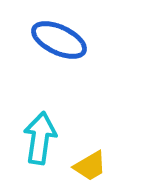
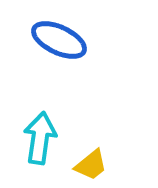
yellow trapezoid: moved 1 px right, 1 px up; rotated 9 degrees counterclockwise
